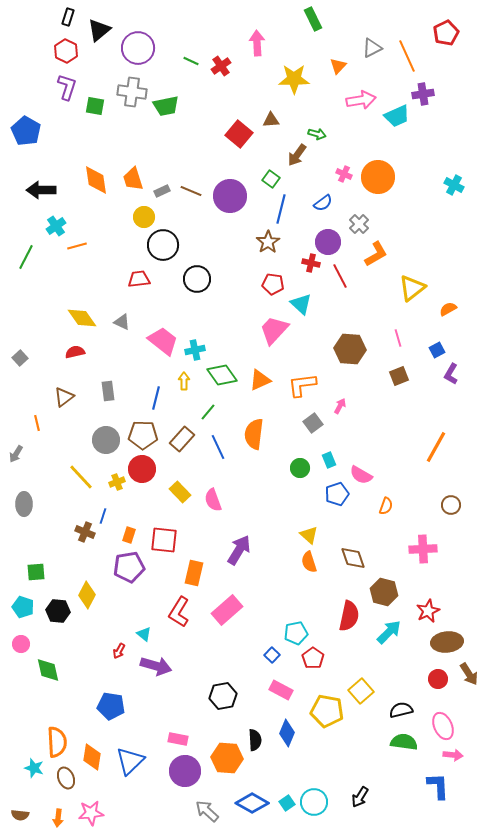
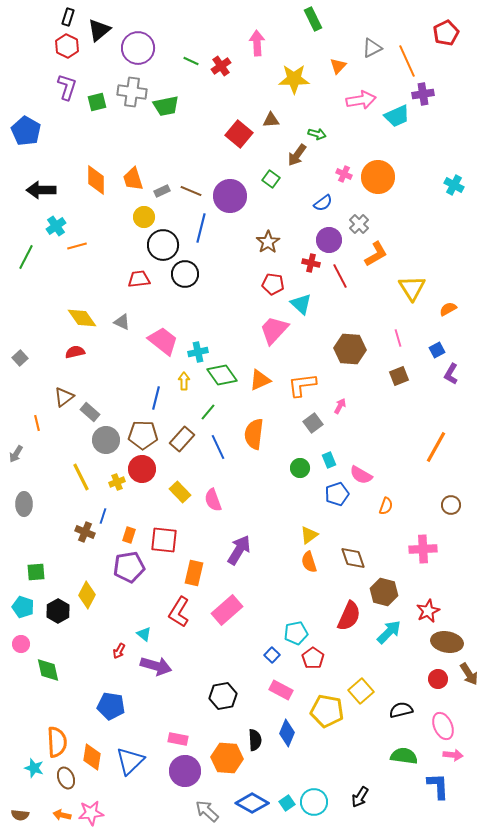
red hexagon at (66, 51): moved 1 px right, 5 px up
orange line at (407, 56): moved 5 px down
green square at (95, 106): moved 2 px right, 4 px up; rotated 24 degrees counterclockwise
orange diamond at (96, 180): rotated 8 degrees clockwise
blue line at (281, 209): moved 80 px left, 19 px down
purple circle at (328, 242): moved 1 px right, 2 px up
black circle at (197, 279): moved 12 px left, 5 px up
yellow triangle at (412, 288): rotated 24 degrees counterclockwise
cyan cross at (195, 350): moved 3 px right, 2 px down
gray rectangle at (108, 391): moved 18 px left, 21 px down; rotated 42 degrees counterclockwise
yellow line at (81, 477): rotated 16 degrees clockwise
yellow triangle at (309, 535): rotated 42 degrees clockwise
black hexagon at (58, 611): rotated 25 degrees clockwise
red semicircle at (349, 616): rotated 12 degrees clockwise
brown ellipse at (447, 642): rotated 16 degrees clockwise
green semicircle at (404, 742): moved 14 px down
orange arrow at (58, 818): moved 4 px right, 3 px up; rotated 96 degrees clockwise
